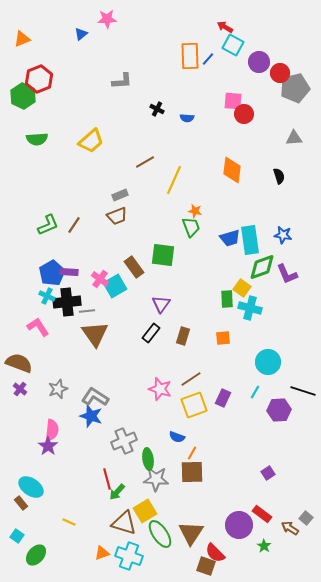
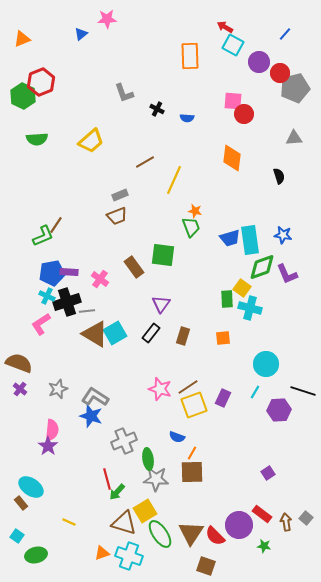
blue line at (208, 59): moved 77 px right, 25 px up
red hexagon at (39, 79): moved 2 px right, 3 px down
gray L-shape at (122, 81): moved 2 px right, 12 px down; rotated 75 degrees clockwise
orange diamond at (232, 170): moved 12 px up
green L-shape at (48, 225): moved 5 px left, 11 px down
brown line at (74, 225): moved 18 px left
blue pentagon at (52, 273): rotated 20 degrees clockwise
cyan square at (115, 286): moved 47 px down
black cross at (67, 302): rotated 12 degrees counterclockwise
pink L-shape at (38, 327): moved 3 px right, 3 px up; rotated 90 degrees counterclockwise
brown triangle at (95, 334): rotated 24 degrees counterclockwise
cyan circle at (268, 362): moved 2 px left, 2 px down
brown line at (191, 379): moved 3 px left, 8 px down
brown arrow at (290, 528): moved 4 px left, 6 px up; rotated 48 degrees clockwise
green star at (264, 546): rotated 24 degrees counterclockwise
red semicircle at (215, 553): moved 17 px up
green ellipse at (36, 555): rotated 35 degrees clockwise
